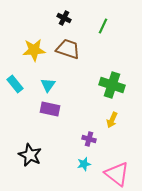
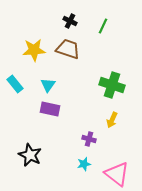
black cross: moved 6 px right, 3 px down
